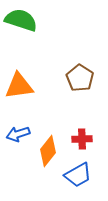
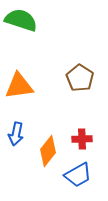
blue arrow: moved 2 px left; rotated 60 degrees counterclockwise
